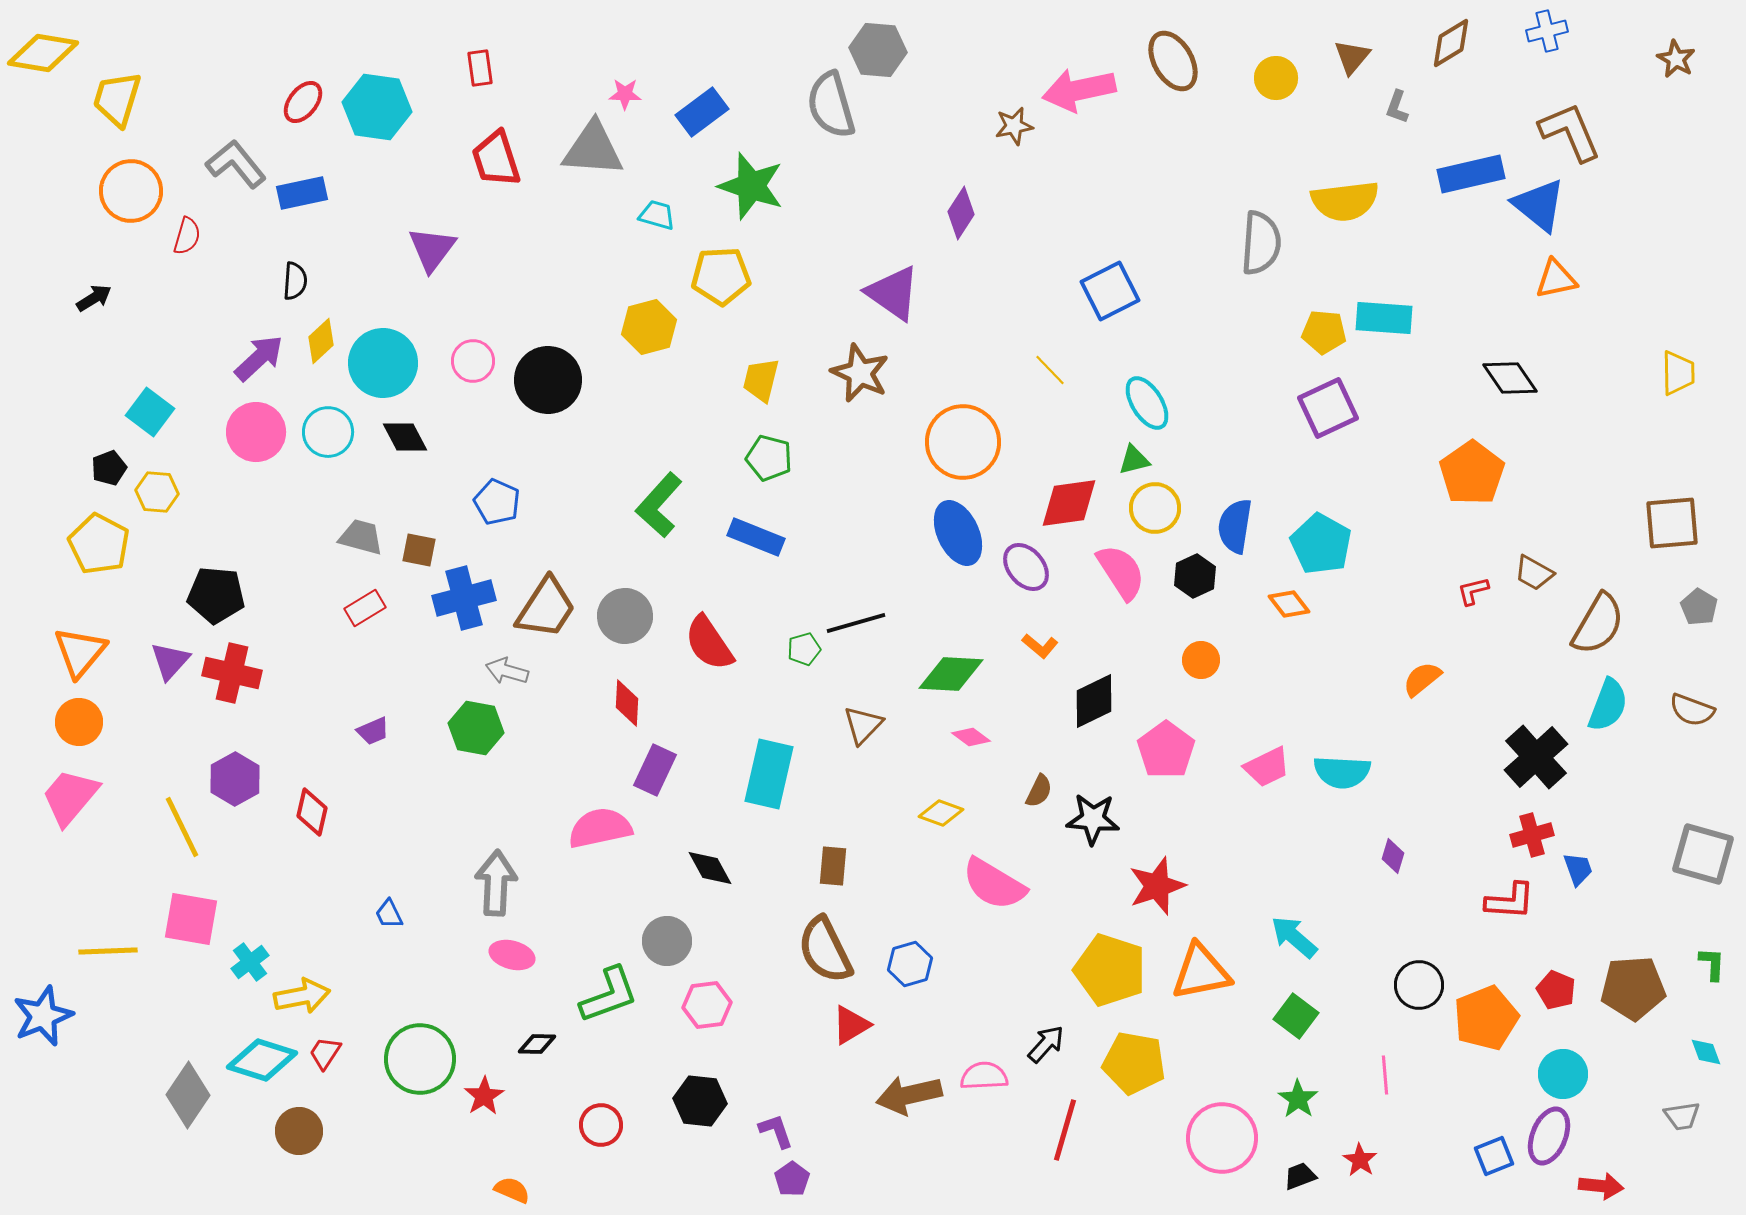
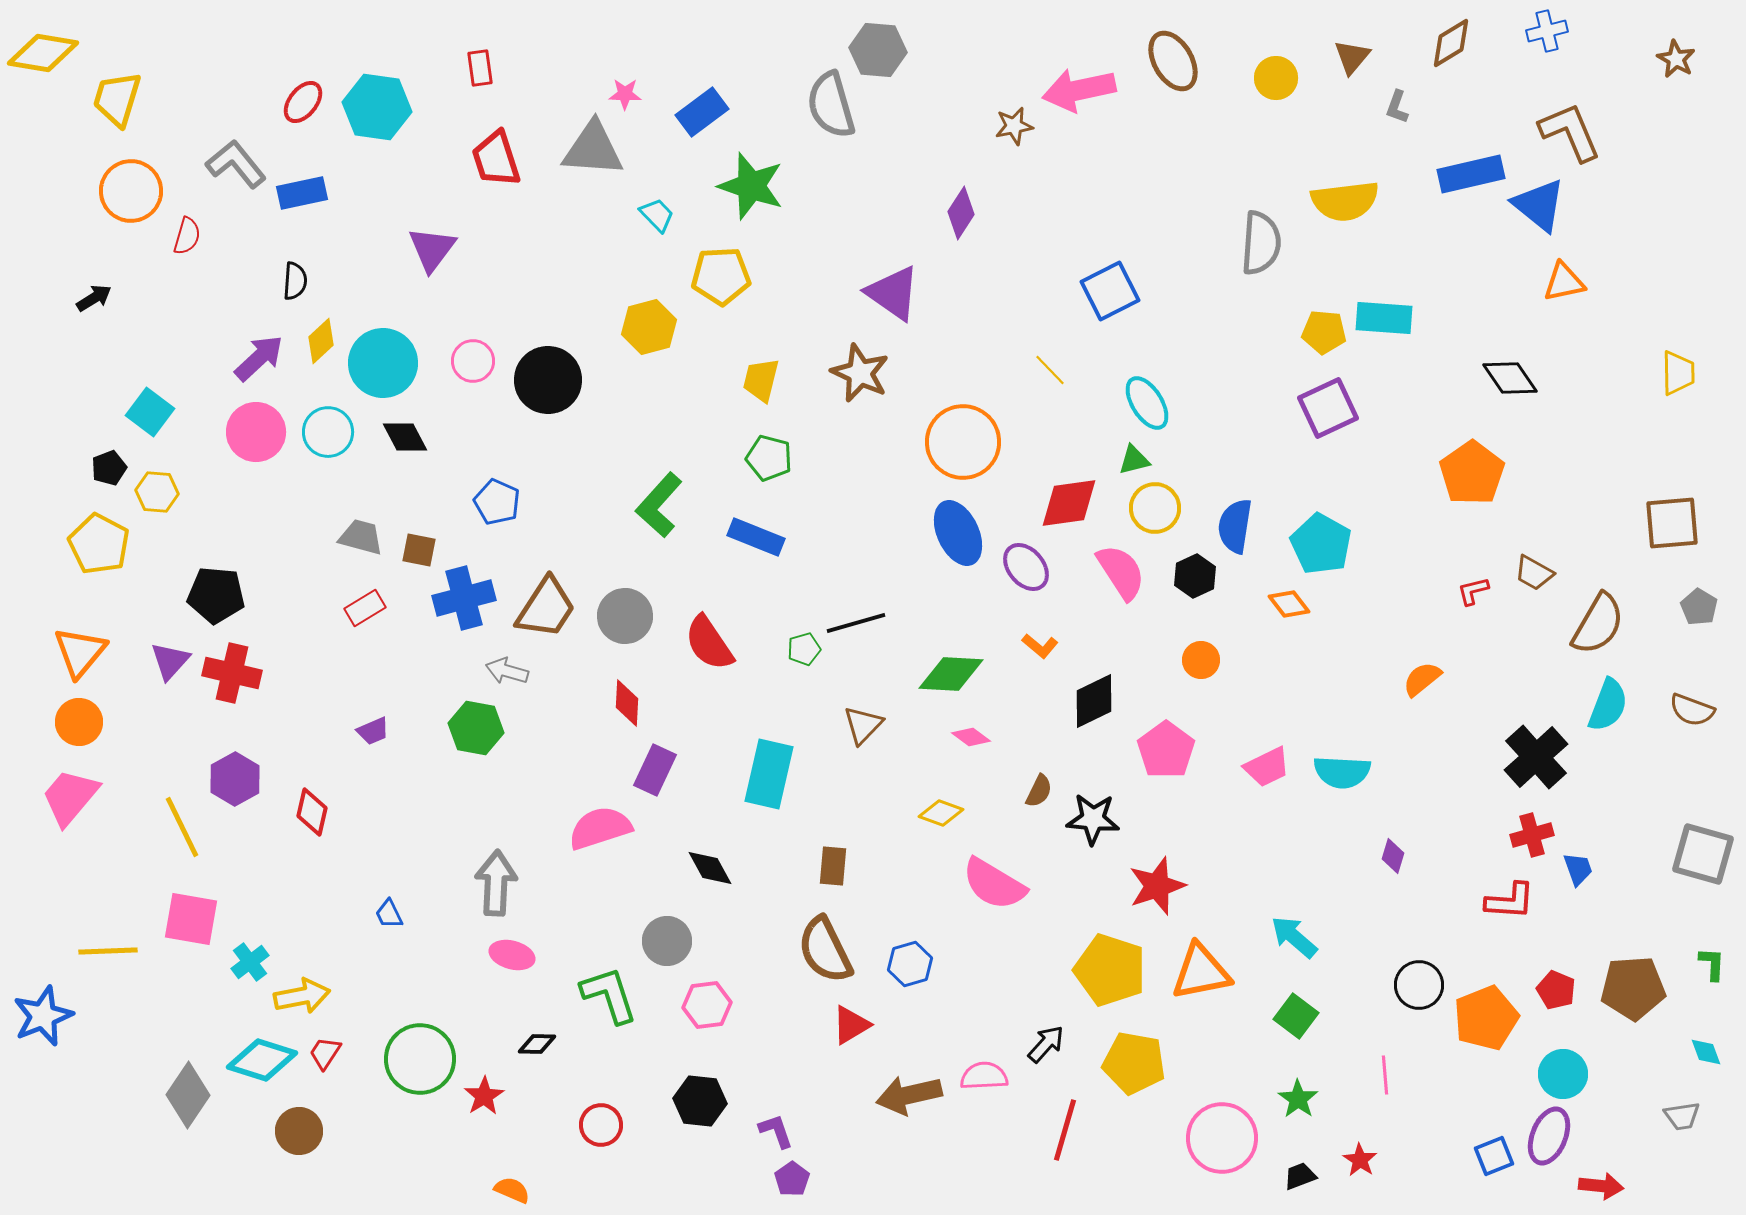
cyan trapezoid at (657, 215): rotated 30 degrees clockwise
orange triangle at (1556, 279): moved 8 px right, 3 px down
pink semicircle at (600, 828): rotated 6 degrees counterclockwise
green L-shape at (609, 995): rotated 88 degrees counterclockwise
